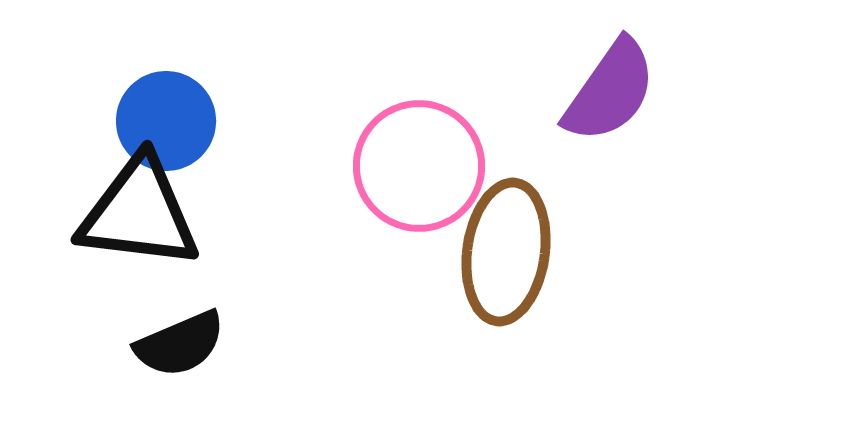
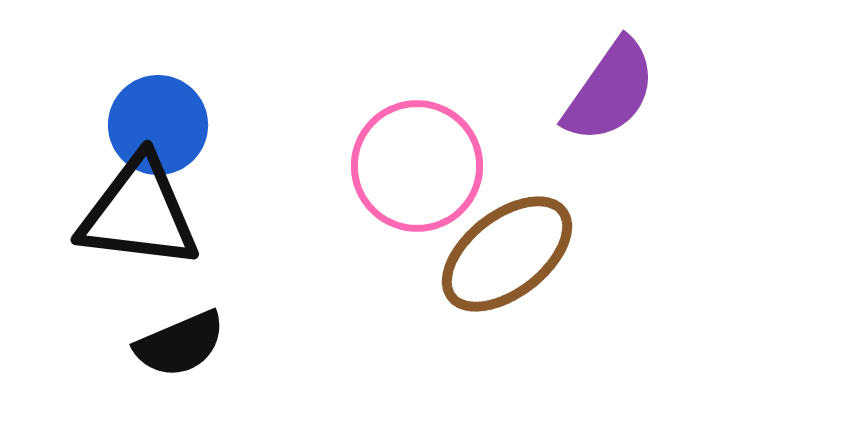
blue circle: moved 8 px left, 4 px down
pink circle: moved 2 px left
brown ellipse: moved 1 px right, 2 px down; rotated 44 degrees clockwise
